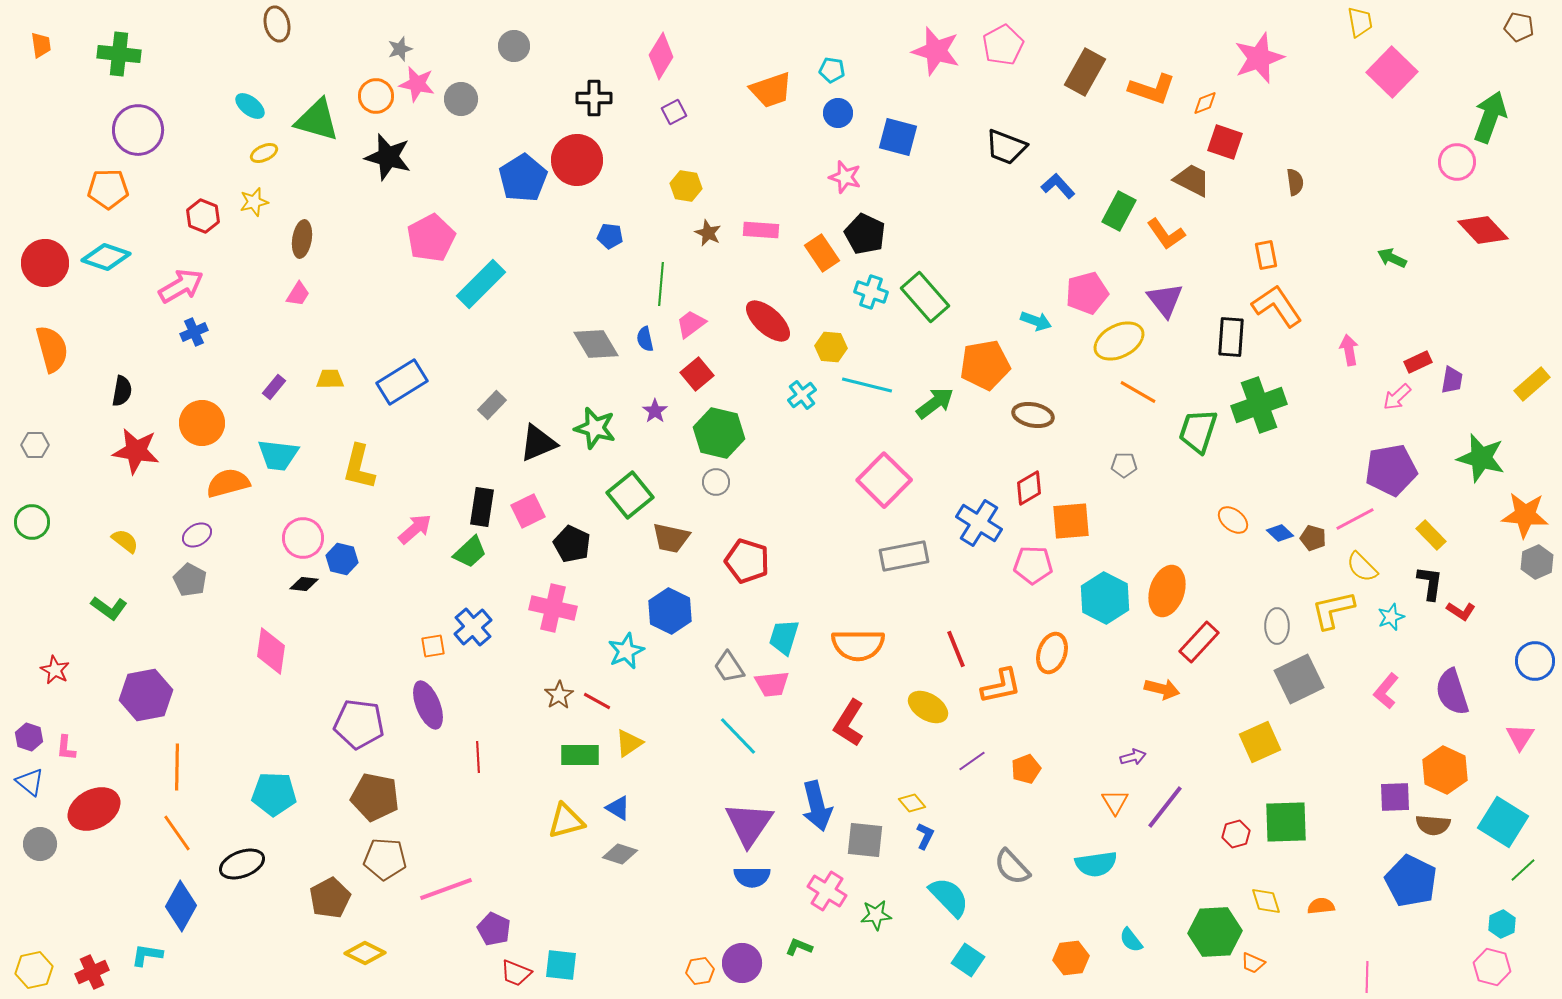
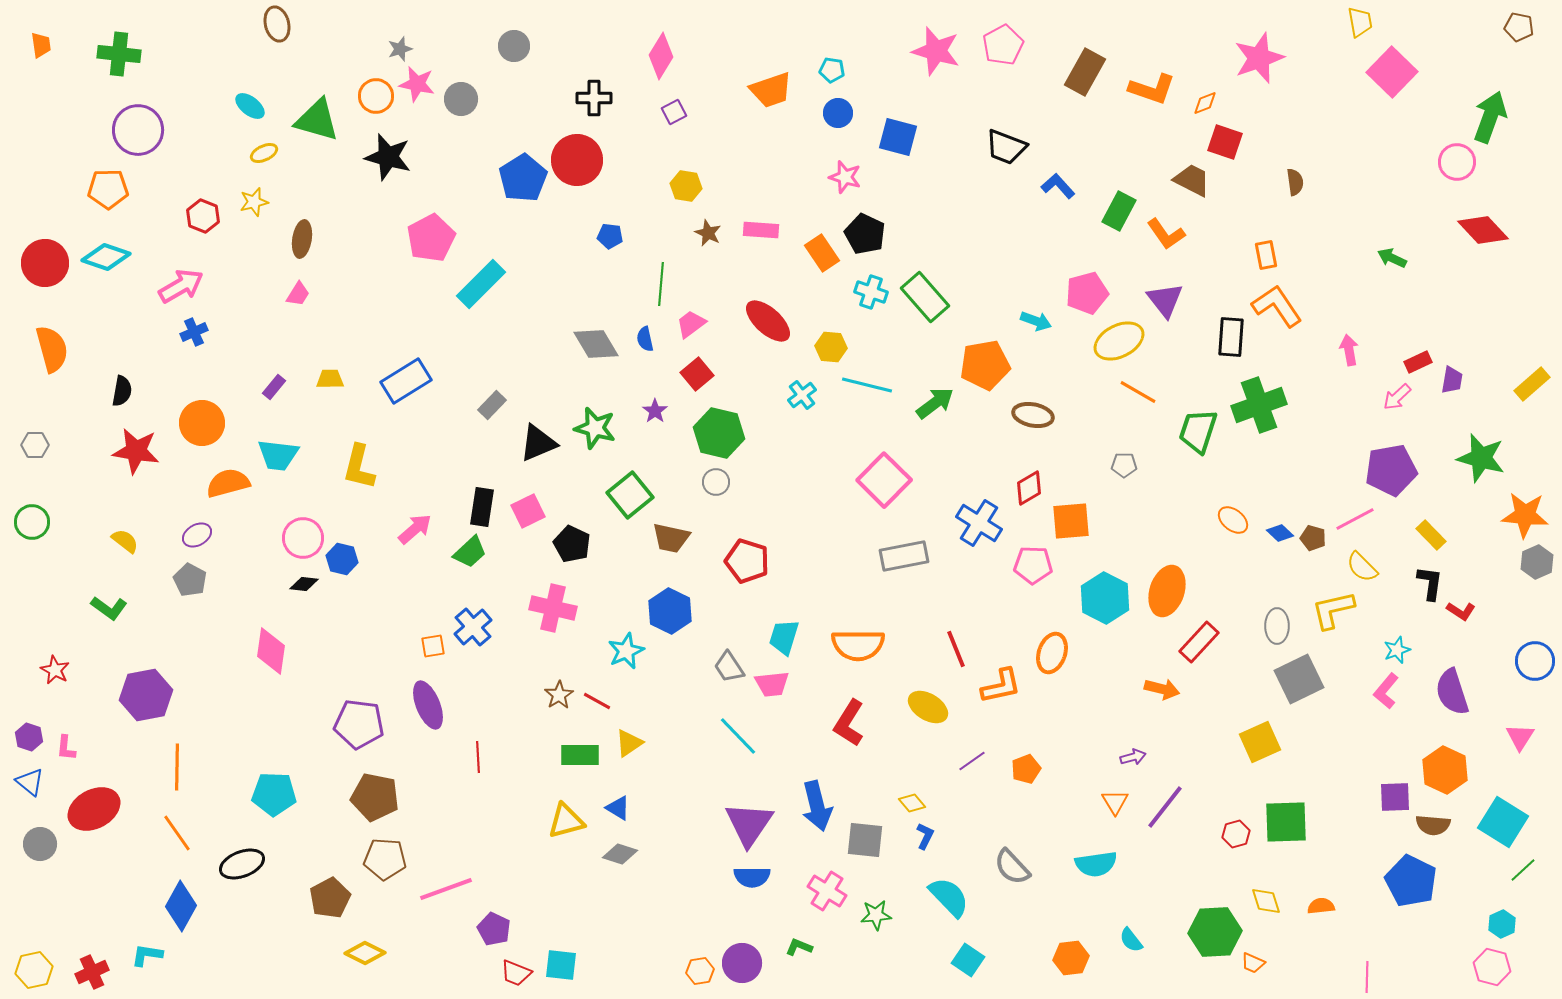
blue rectangle at (402, 382): moved 4 px right, 1 px up
cyan star at (1391, 617): moved 6 px right, 33 px down
